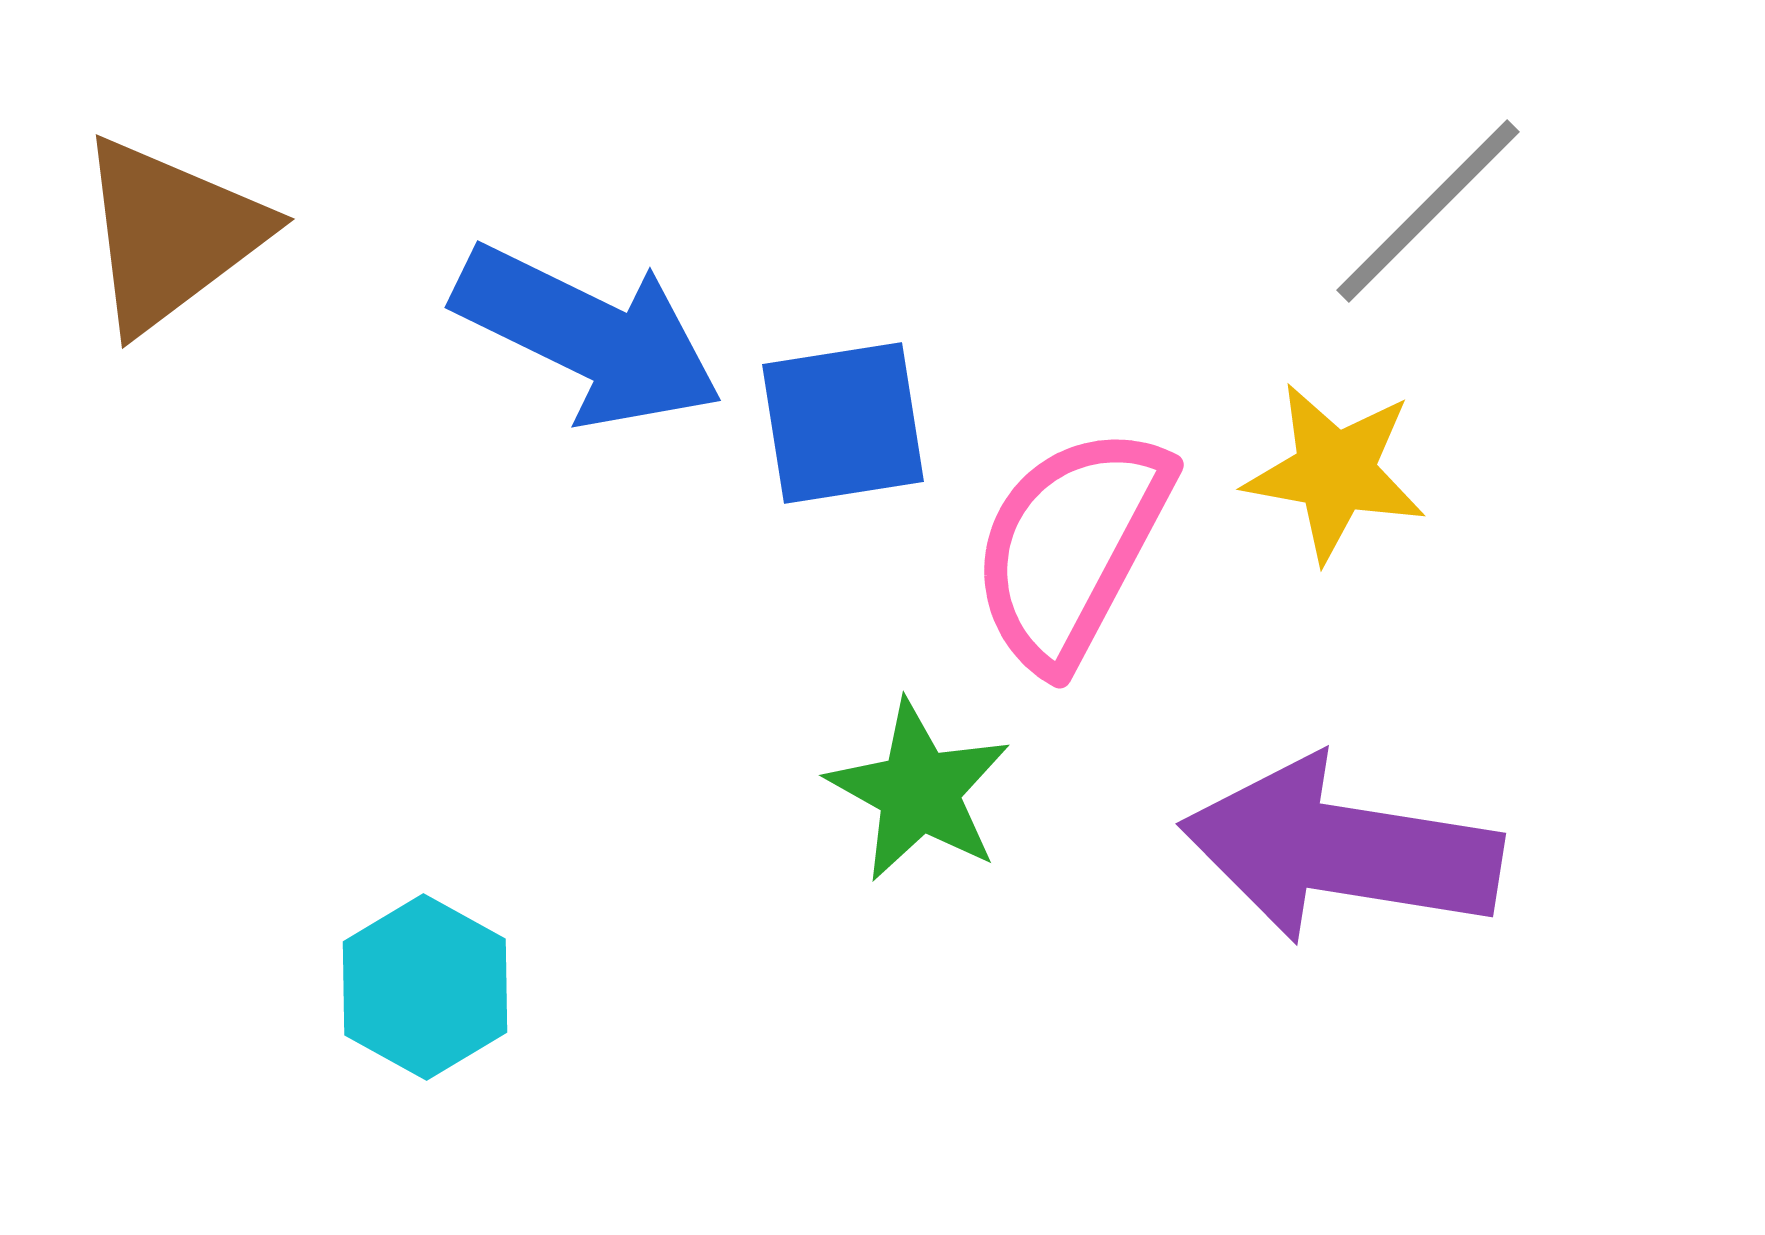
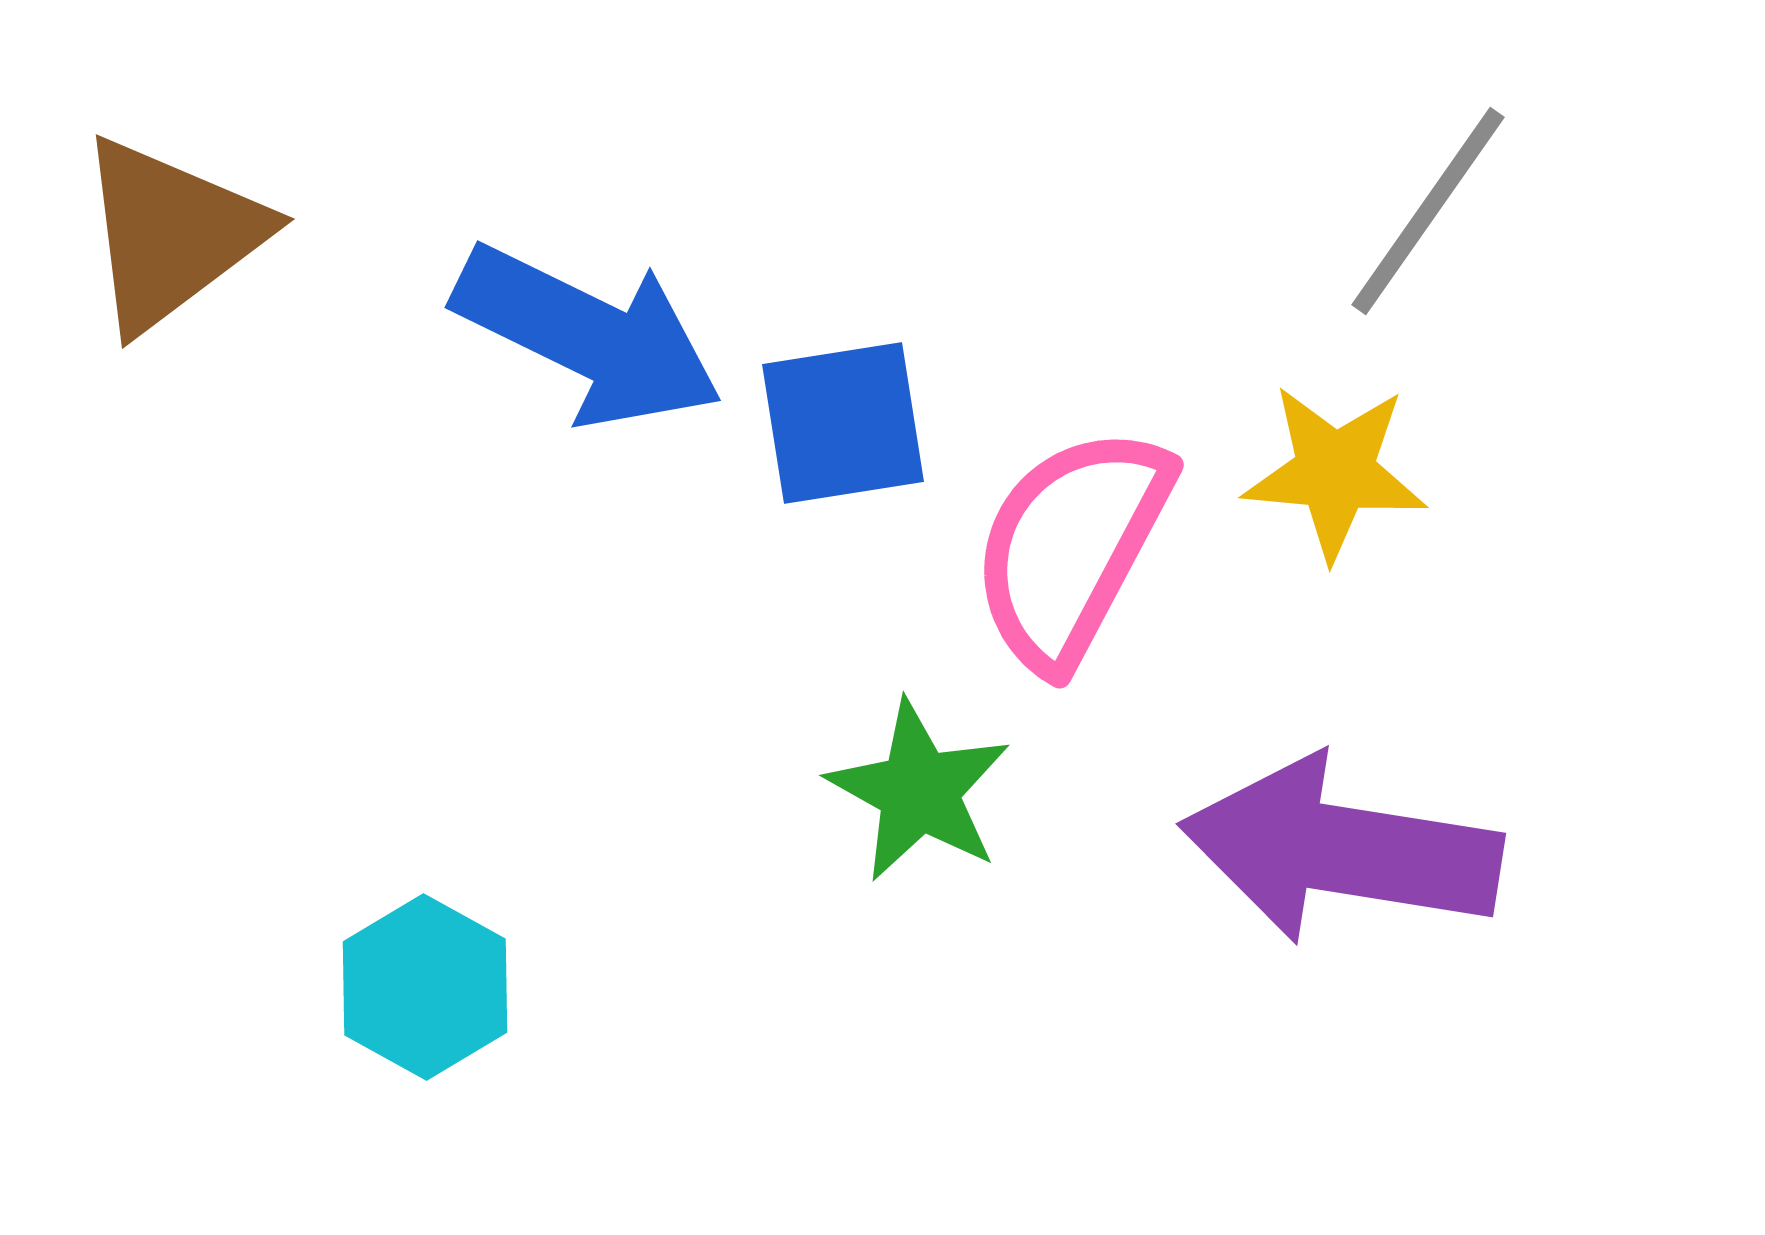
gray line: rotated 10 degrees counterclockwise
yellow star: rotated 5 degrees counterclockwise
